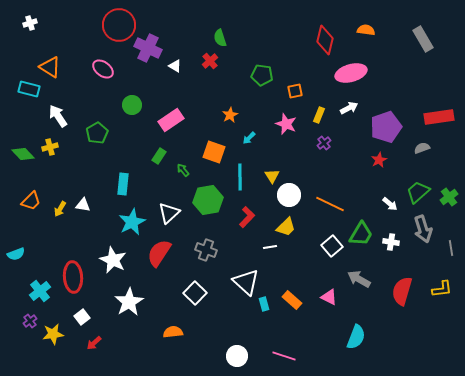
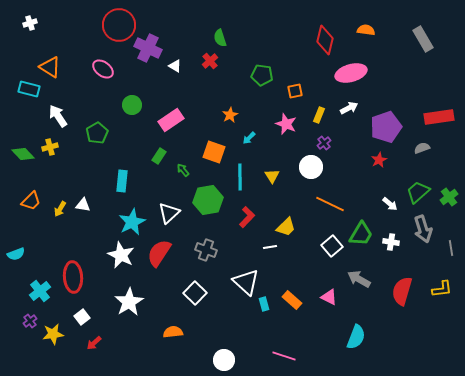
cyan rectangle at (123, 184): moved 1 px left, 3 px up
white circle at (289, 195): moved 22 px right, 28 px up
white star at (113, 260): moved 8 px right, 5 px up
white circle at (237, 356): moved 13 px left, 4 px down
